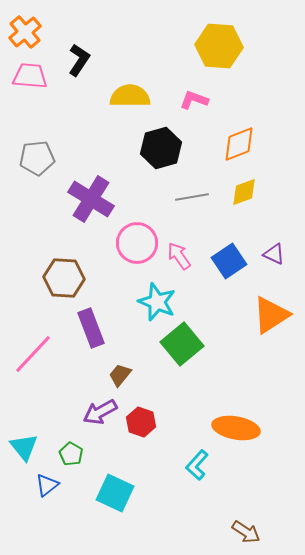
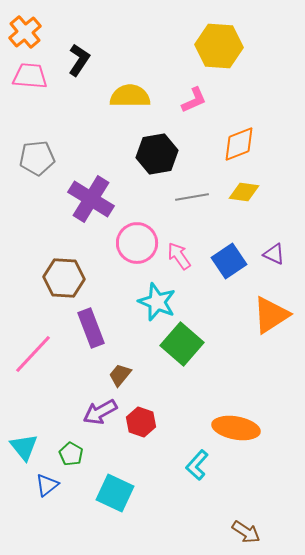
pink L-shape: rotated 136 degrees clockwise
black hexagon: moved 4 px left, 6 px down; rotated 6 degrees clockwise
yellow diamond: rotated 28 degrees clockwise
green square: rotated 9 degrees counterclockwise
